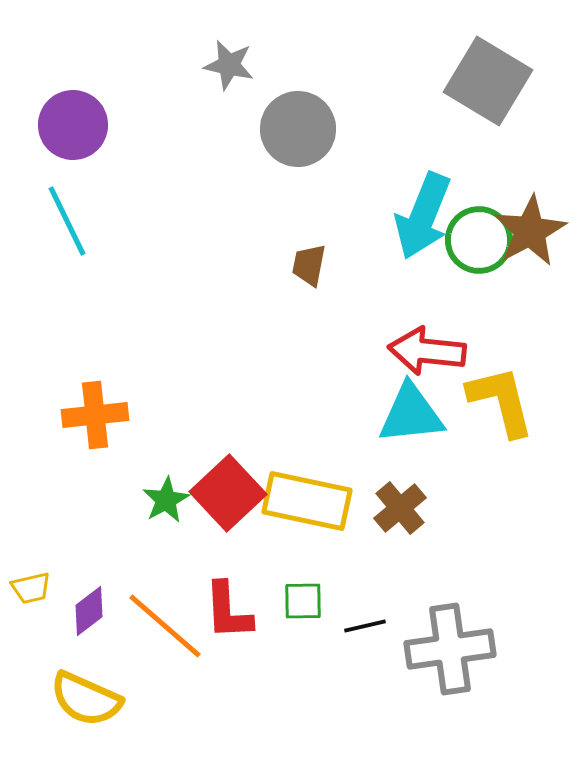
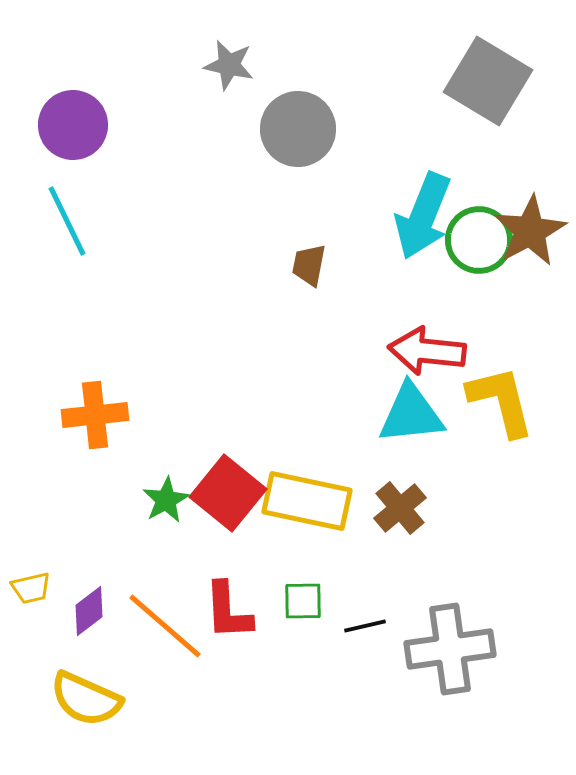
red square: rotated 8 degrees counterclockwise
